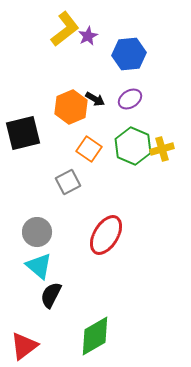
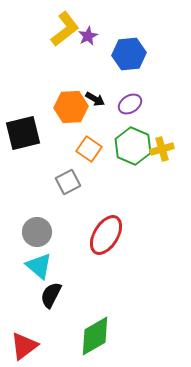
purple ellipse: moved 5 px down
orange hexagon: rotated 20 degrees clockwise
